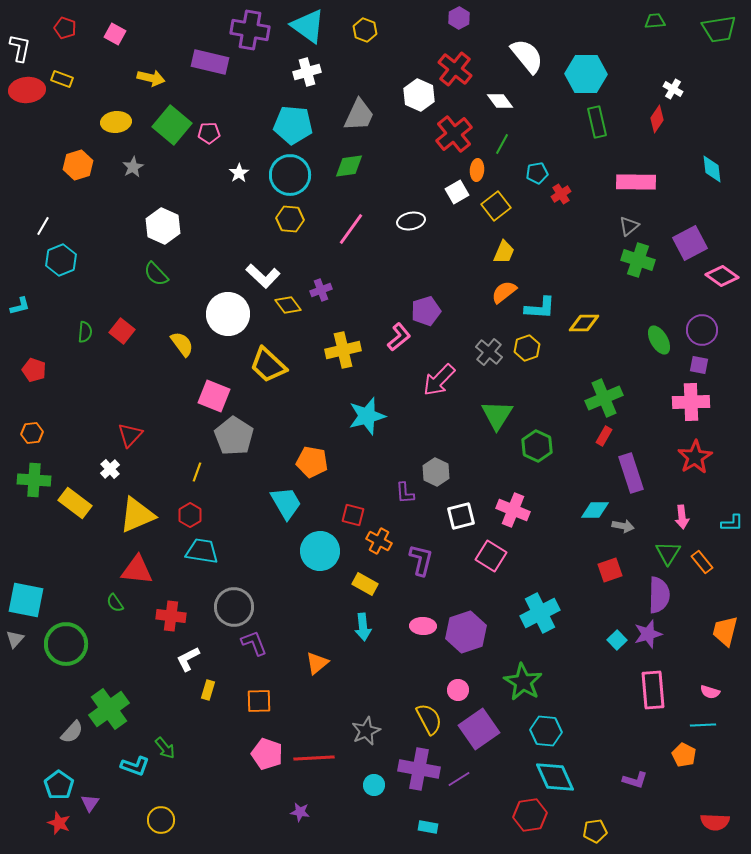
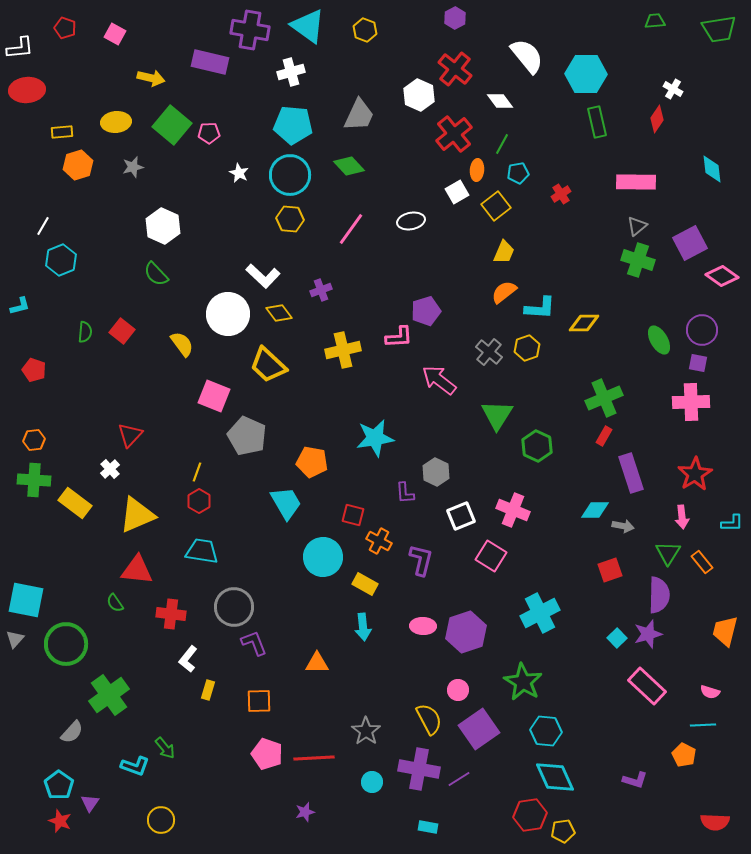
purple hexagon at (459, 18): moved 4 px left
white L-shape at (20, 48): rotated 72 degrees clockwise
white cross at (307, 72): moved 16 px left
yellow rectangle at (62, 79): moved 53 px down; rotated 25 degrees counterclockwise
green diamond at (349, 166): rotated 56 degrees clockwise
gray star at (133, 167): rotated 15 degrees clockwise
white star at (239, 173): rotated 12 degrees counterclockwise
cyan pentagon at (537, 173): moved 19 px left
gray triangle at (629, 226): moved 8 px right
yellow diamond at (288, 305): moved 9 px left, 8 px down
pink L-shape at (399, 337): rotated 36 degrees clockwise
purple square at (699, 365): moved 1 px left, 2 px up
pink arrow at (439, 380): rotated 84 degrees clockwise
cyan star at (367, 416): moved 8 px right, 22 px down; rotated 6 degrees clockwise
orange hexagon at (32, 433): moved 2 px right, 7 px down
gray pentagon at (234, 436): moved 13 px right; rotated 9 degrees counterclockwise
red star at (695, 457): moved 17 px down
red hexagon at (190, 515): moved 9 px right, 14 px up
white square at (461, 516): rotated 8 degrees counterclockwise
cyan circle at (320, 551): moved 3 px right, 6 px down
red cross at (171, 616): moved 2 px up
cyan square at (617, 640): moved 2 px up
white L-shape at (188, 659): rotated 24 degrees counterclockwise
orange triangle at (317, 663): rotated 40 degrees clockwise
pink rectangle at (653, 690): moved 6 px left, 4 px up; rotated 42 degrees counterclockwise
green cross at (109, 709): moved 14 px up
gray star at (366, 731): rotated 12 degrees counterclockwise
cyan circle at (374, 785): moved 2 px left, 3 px up
purple star at (300, 812): moved 5 px right; rotated 24 degrees counterclockwise
red star at (59, 823): moved 1 px right, 2 px up
yellow pentagon at (595, 831): moved 32 px left
